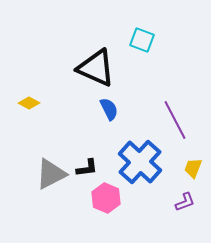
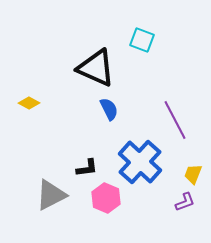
yellow trapezoid: moved 6 px down
gray triangle: moved 21 px down
